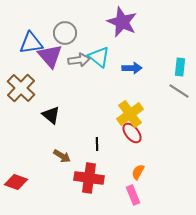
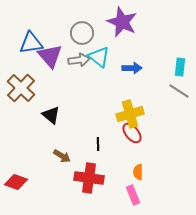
gray circle: moved 17 px right
yellow cross: rotated 20 degrees clockwise
black line: moved 1 px right
orange semicircle: rotated 28 degrees counterclockwise
